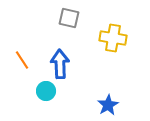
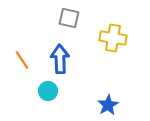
blue arrow: moved 5 px up
cyan circle: moved 2 px right
